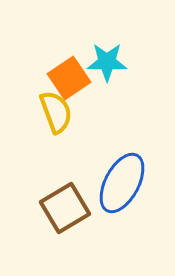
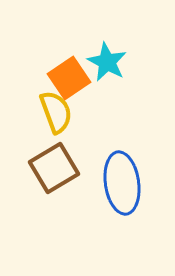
cyan star: rotated 27 degrees clockwise
blue ellipse: rotated 36 degrees counterclockwise
brown square: moved 11 px left, 40 px up
